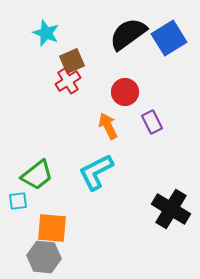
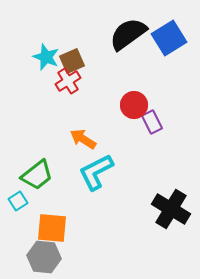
cyan star: moved 24 px down
red circle: moved 9 px right, 13 px down
orange arrow: moved 25 px left, 13 px down; rotated 32 degrees counterclockwise
cyan square: rotated 24 degrees counterclockwise
